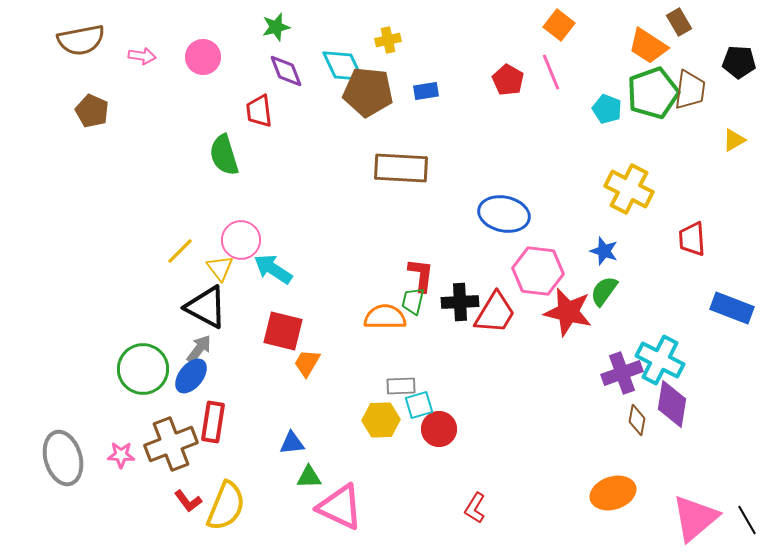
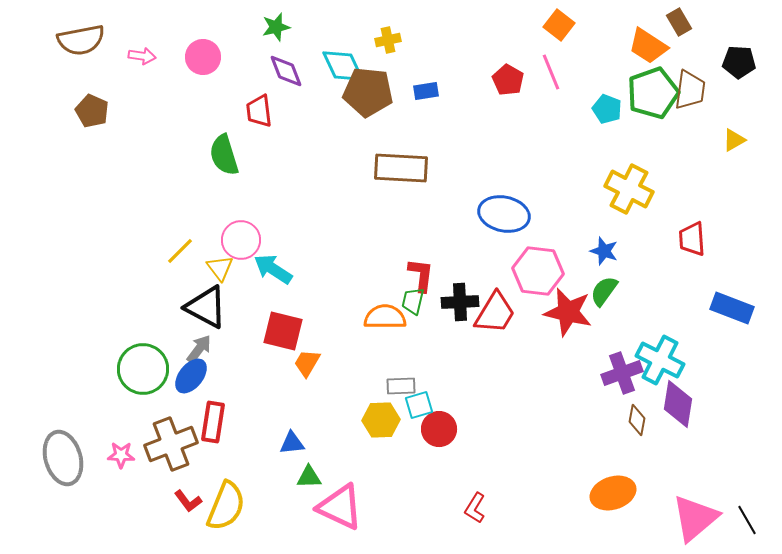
purple diamond at (672, 404): moved 6 px right
